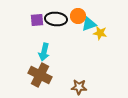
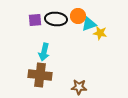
purple square: moved 2 px left
brown cross: rotated 20 degrees counterclockwise
